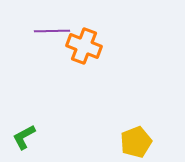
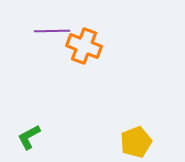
green L-shape: moved 5 px right
